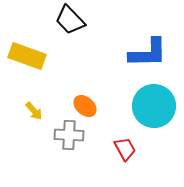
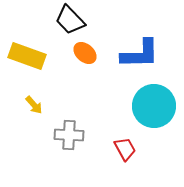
blue L-shape: moved 8 px left, 1 px down
orange ellipse: moved 53 px up
yellow arrow: moved 6 px up
